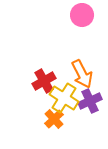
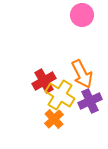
yellow cross: moved 4 px left, 3 px up
